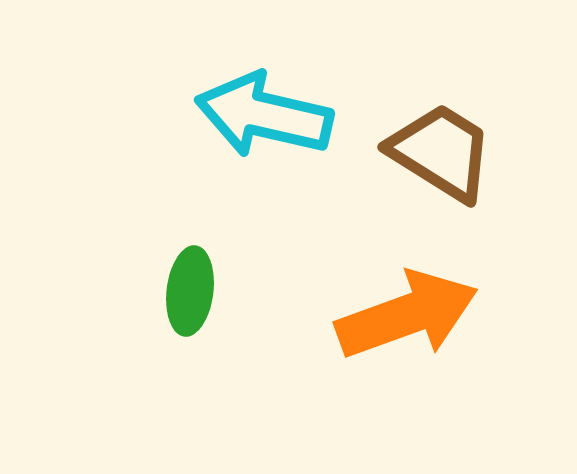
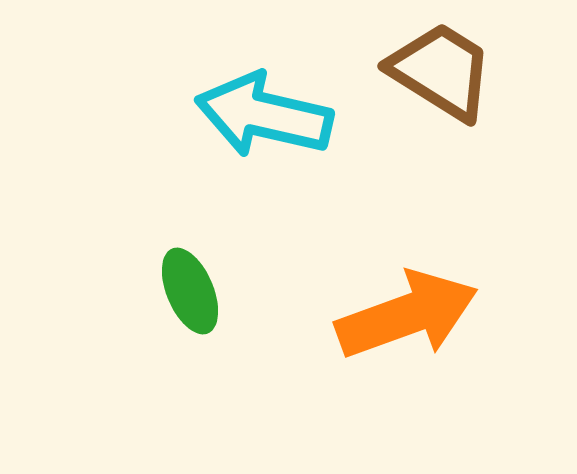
brown trapezoid: moved 81 px up
green ellipse: rotated 30 degrees counterclockwise
